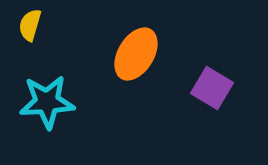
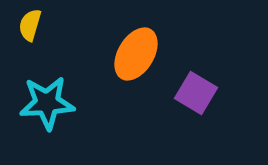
purple square: moved 16 px left, 5 px down
cyan star: moved 1 px down
